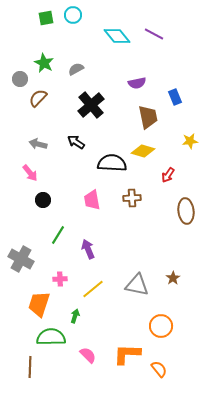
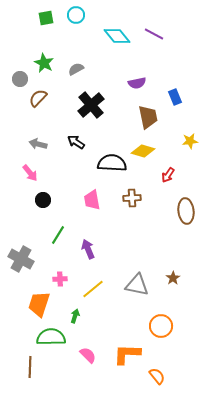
cyan circle: moved 3 px right
orange semicircle: moved 2 px left, 7 px down
